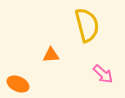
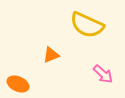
yellow semicircle: rotated 128 degrees clockwise
orange triangle: rotated 18 degrees counterclockwise
